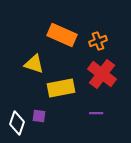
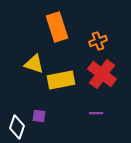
orange rectangle: moved 5 px left, 8 px up; rotated 48 degrees clockwise
yellow rectangle: moved 8 px up
white diamond: moved 4 px down
